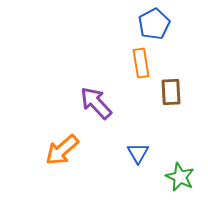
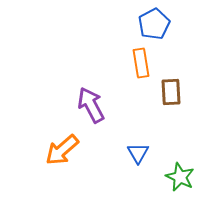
purple arrow: moved 5 px left, 2 px down; rotated 15 degrees clockwise
